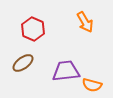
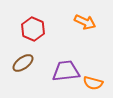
orange arrow: rotated 35 degrees counterclockwise
orange semicircle: moved 1 px right, 2 px up
